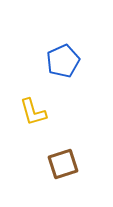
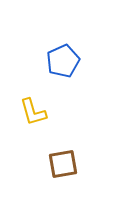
brown square: rotated 8 degrees clockwise
